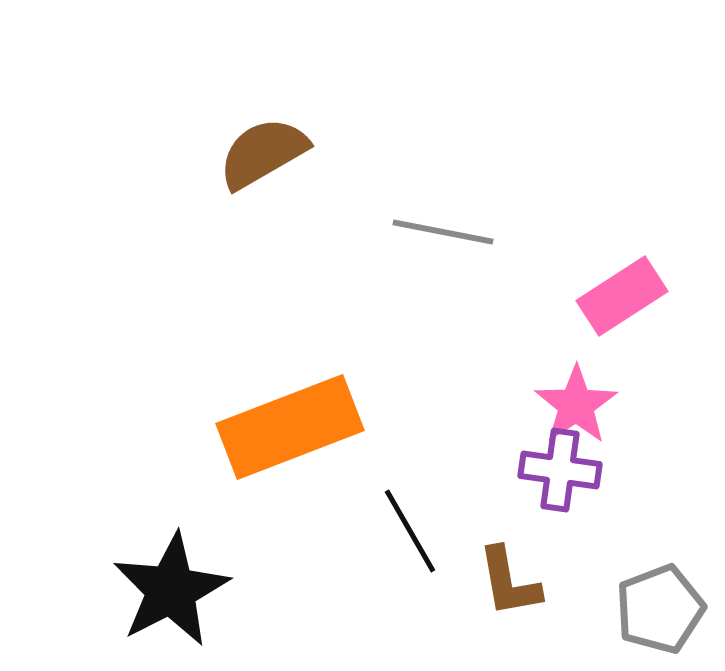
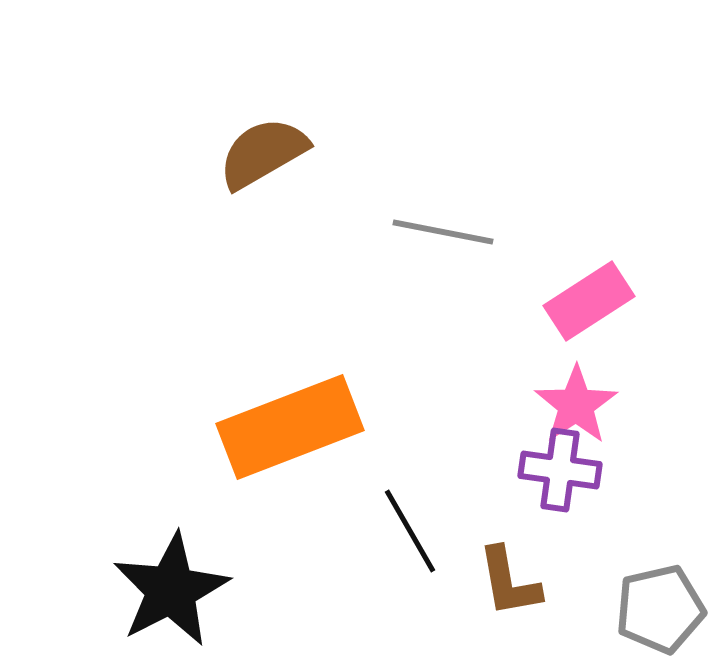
pink rectangle: moved 33 px left, 5 px down
gray pentagon: rotated 8 degrees clockwise
